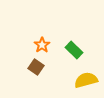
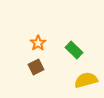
orange star: moved 4 px left, 2 px up
brown square: rotated 28 degrees clockwise
